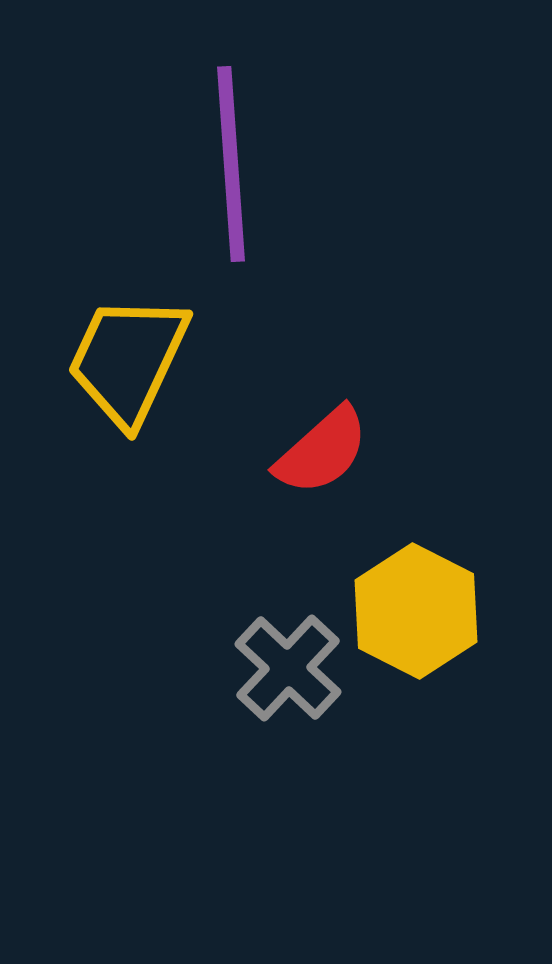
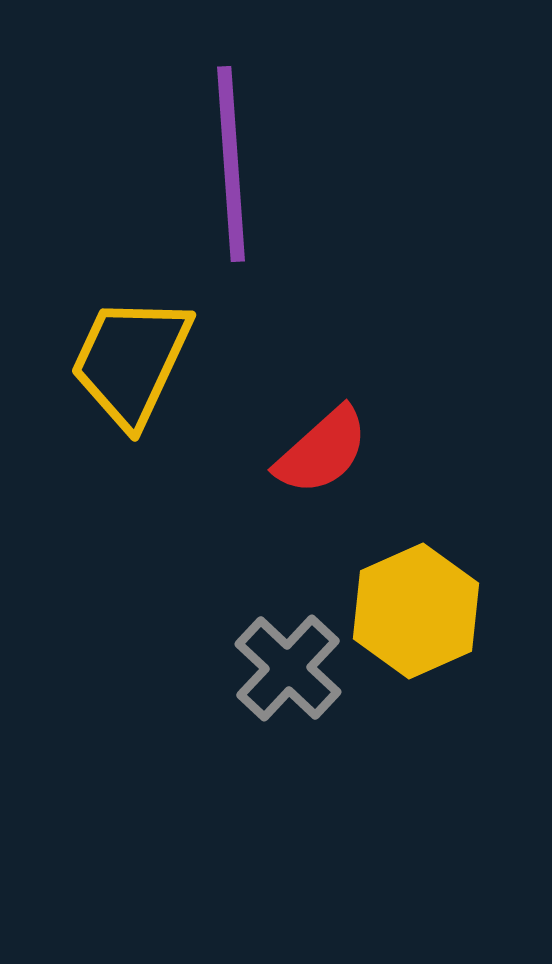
yellow trapezoid: moved 3 px right, 1 px down
yellow hexagon: rotated 9 degrees clockwise
